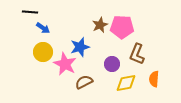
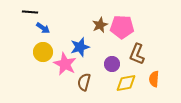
brown semicircle: rotated 48 degrees counterclockwise
